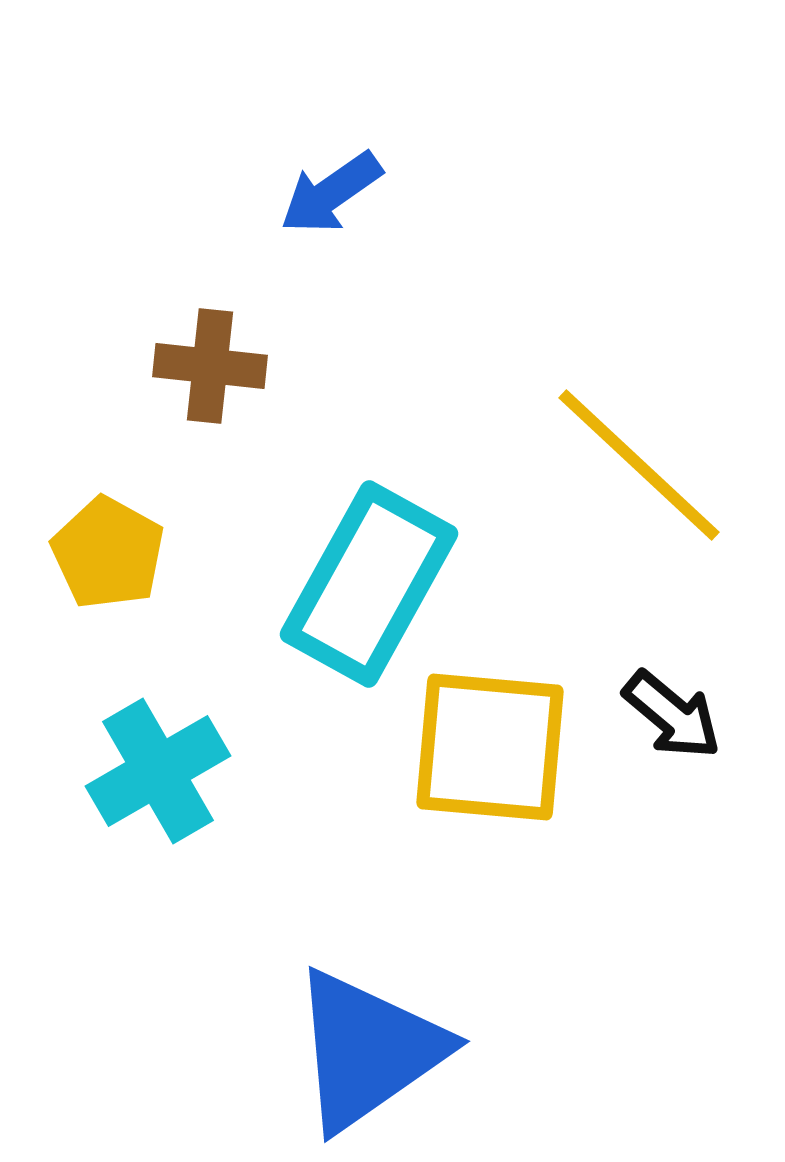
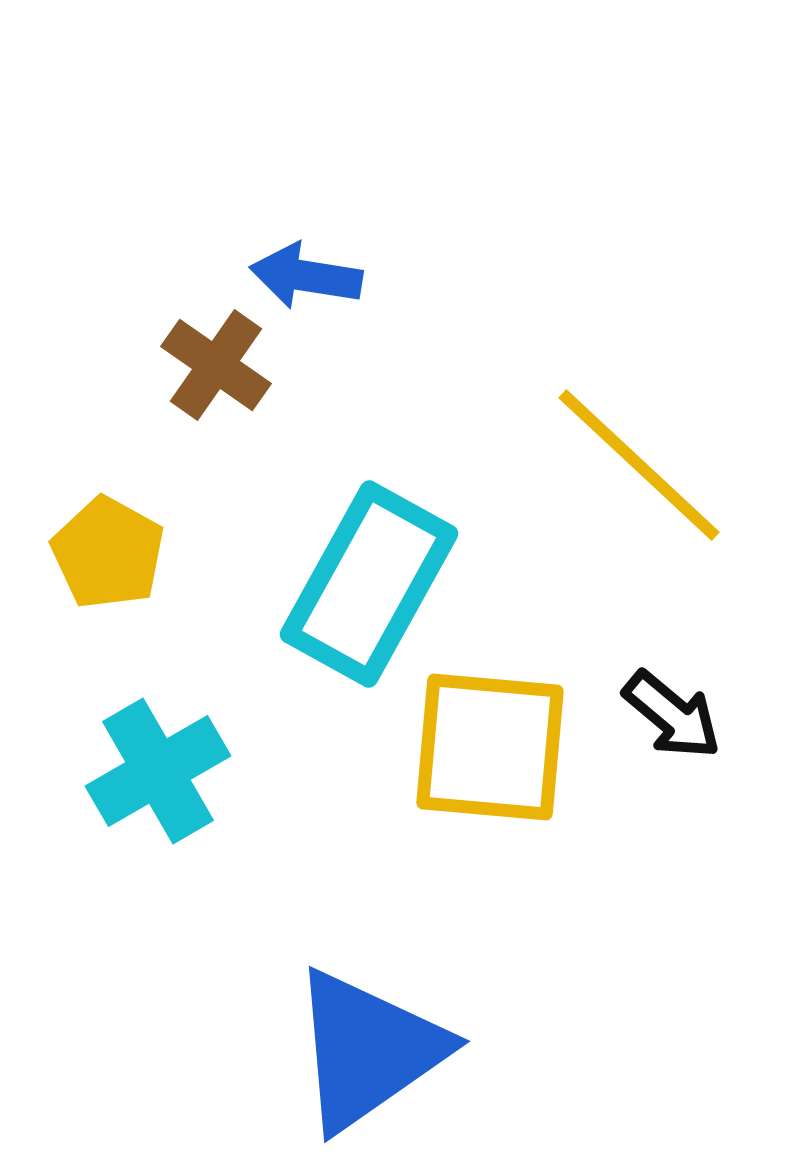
blue arrow: moved 25 px left, 83 px down; rotated 44 degrees clockwise
brown cross: moved 6 px right, 1 px up; rotated 29 degrees clockwise
